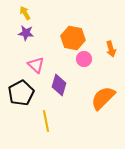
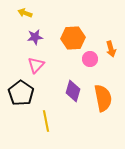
yellow arrow: rotated 40 degrees counterclockwise
purple star: moved 9 px right, 4 px down; rotated 14 degrees counterclockwise
orange hexagon: rotated 15 degrees counterclockwise
pink circle: moved 6 px right
pink triangle: rotated 30 degrees clockwise
purple diamond: moved 14 px right, 6 px down
black pentagon: rotated 10 degrees counterclockwise
orange semicircle: rotated 124 degrees clockwise
